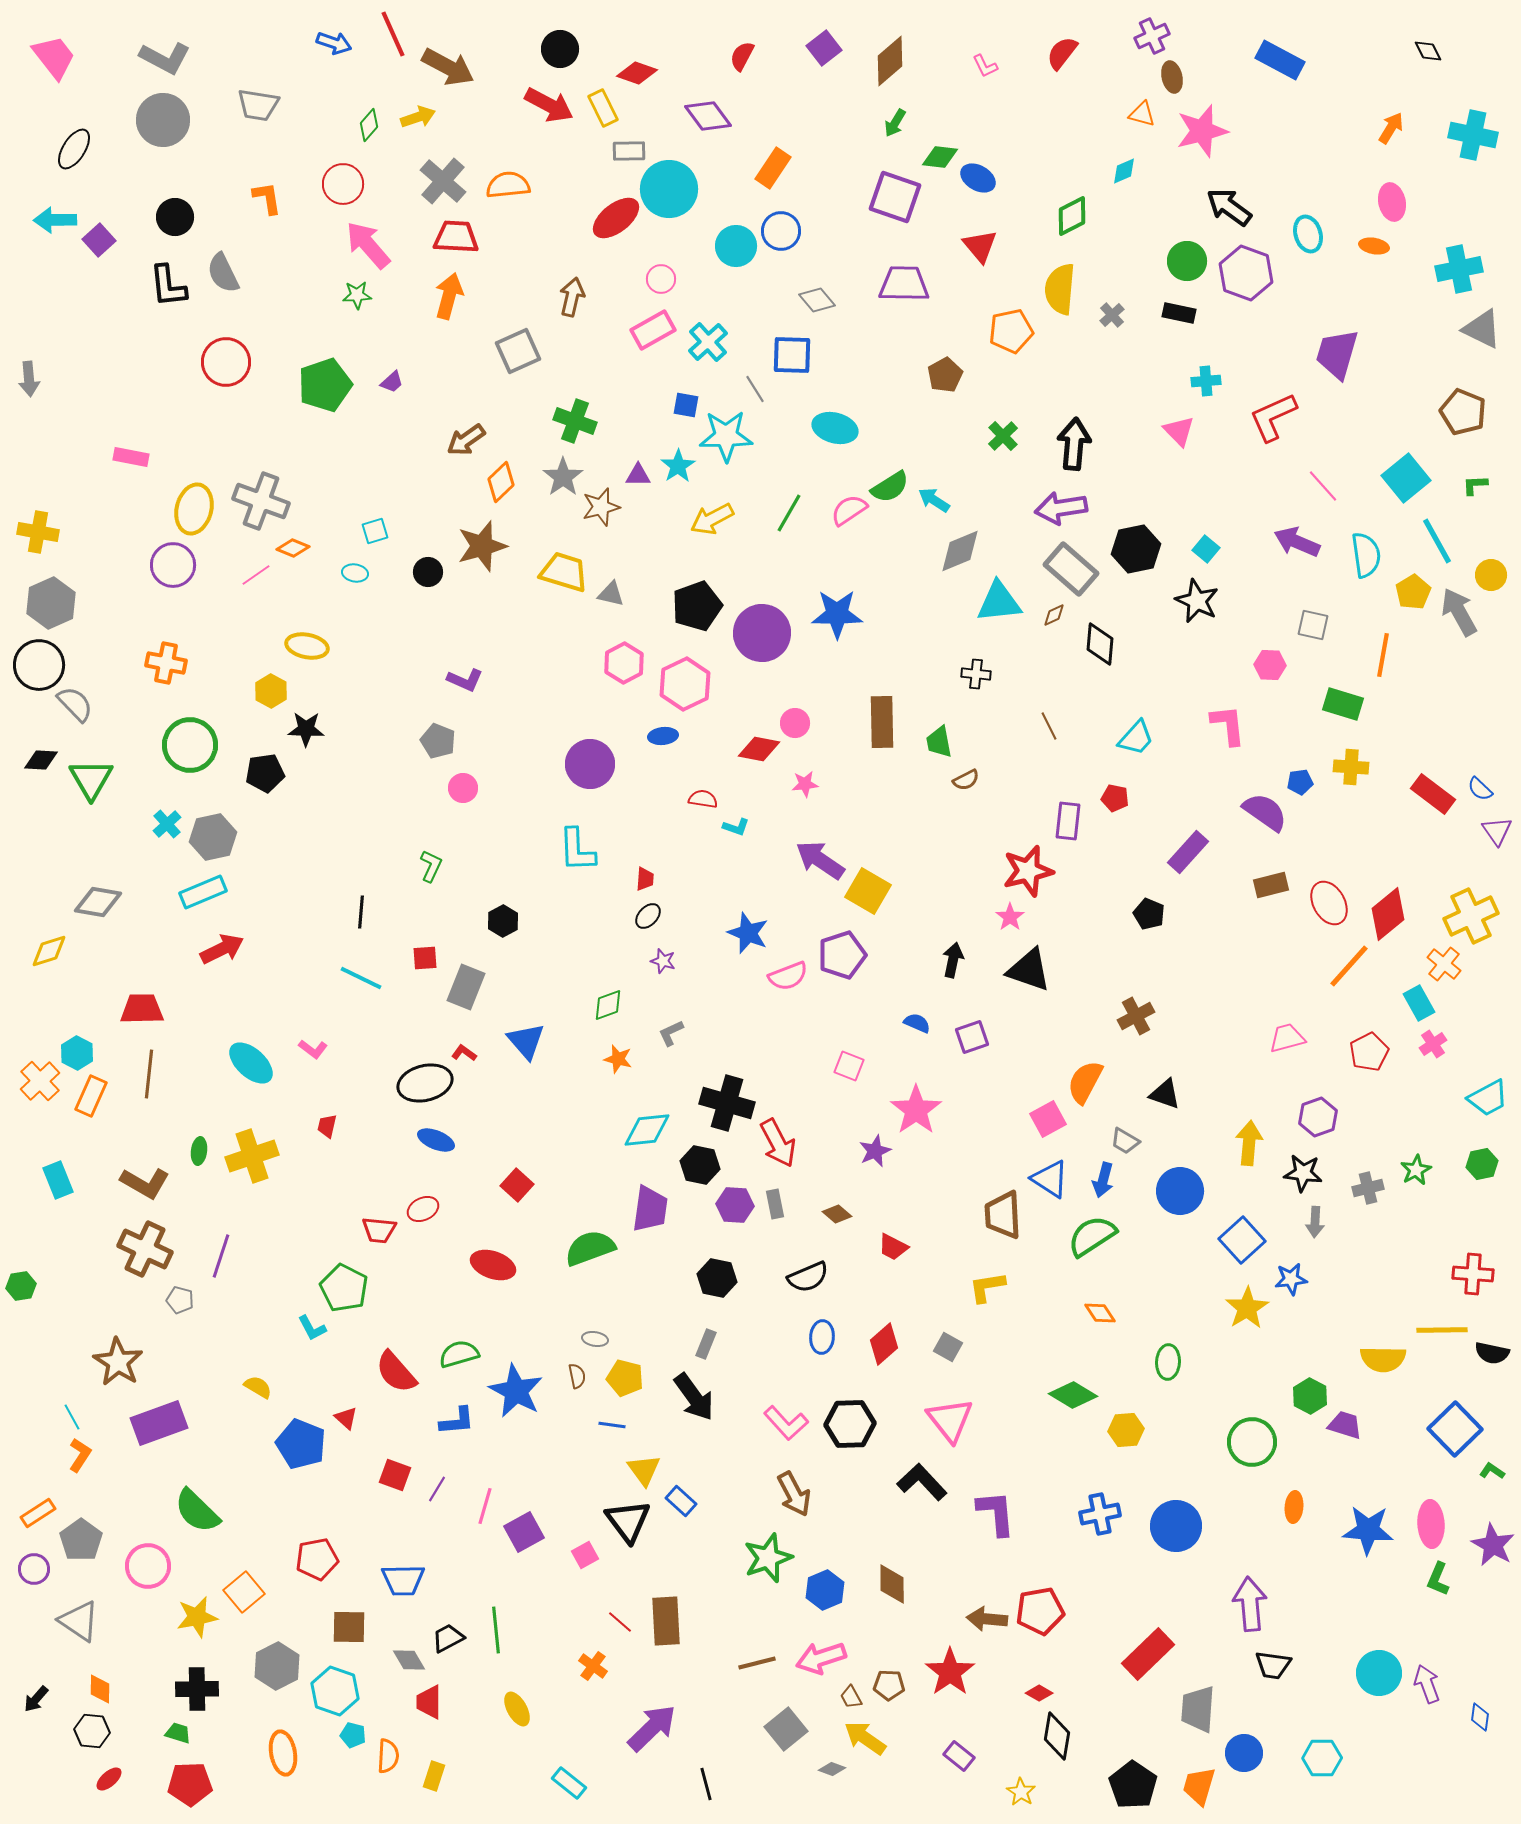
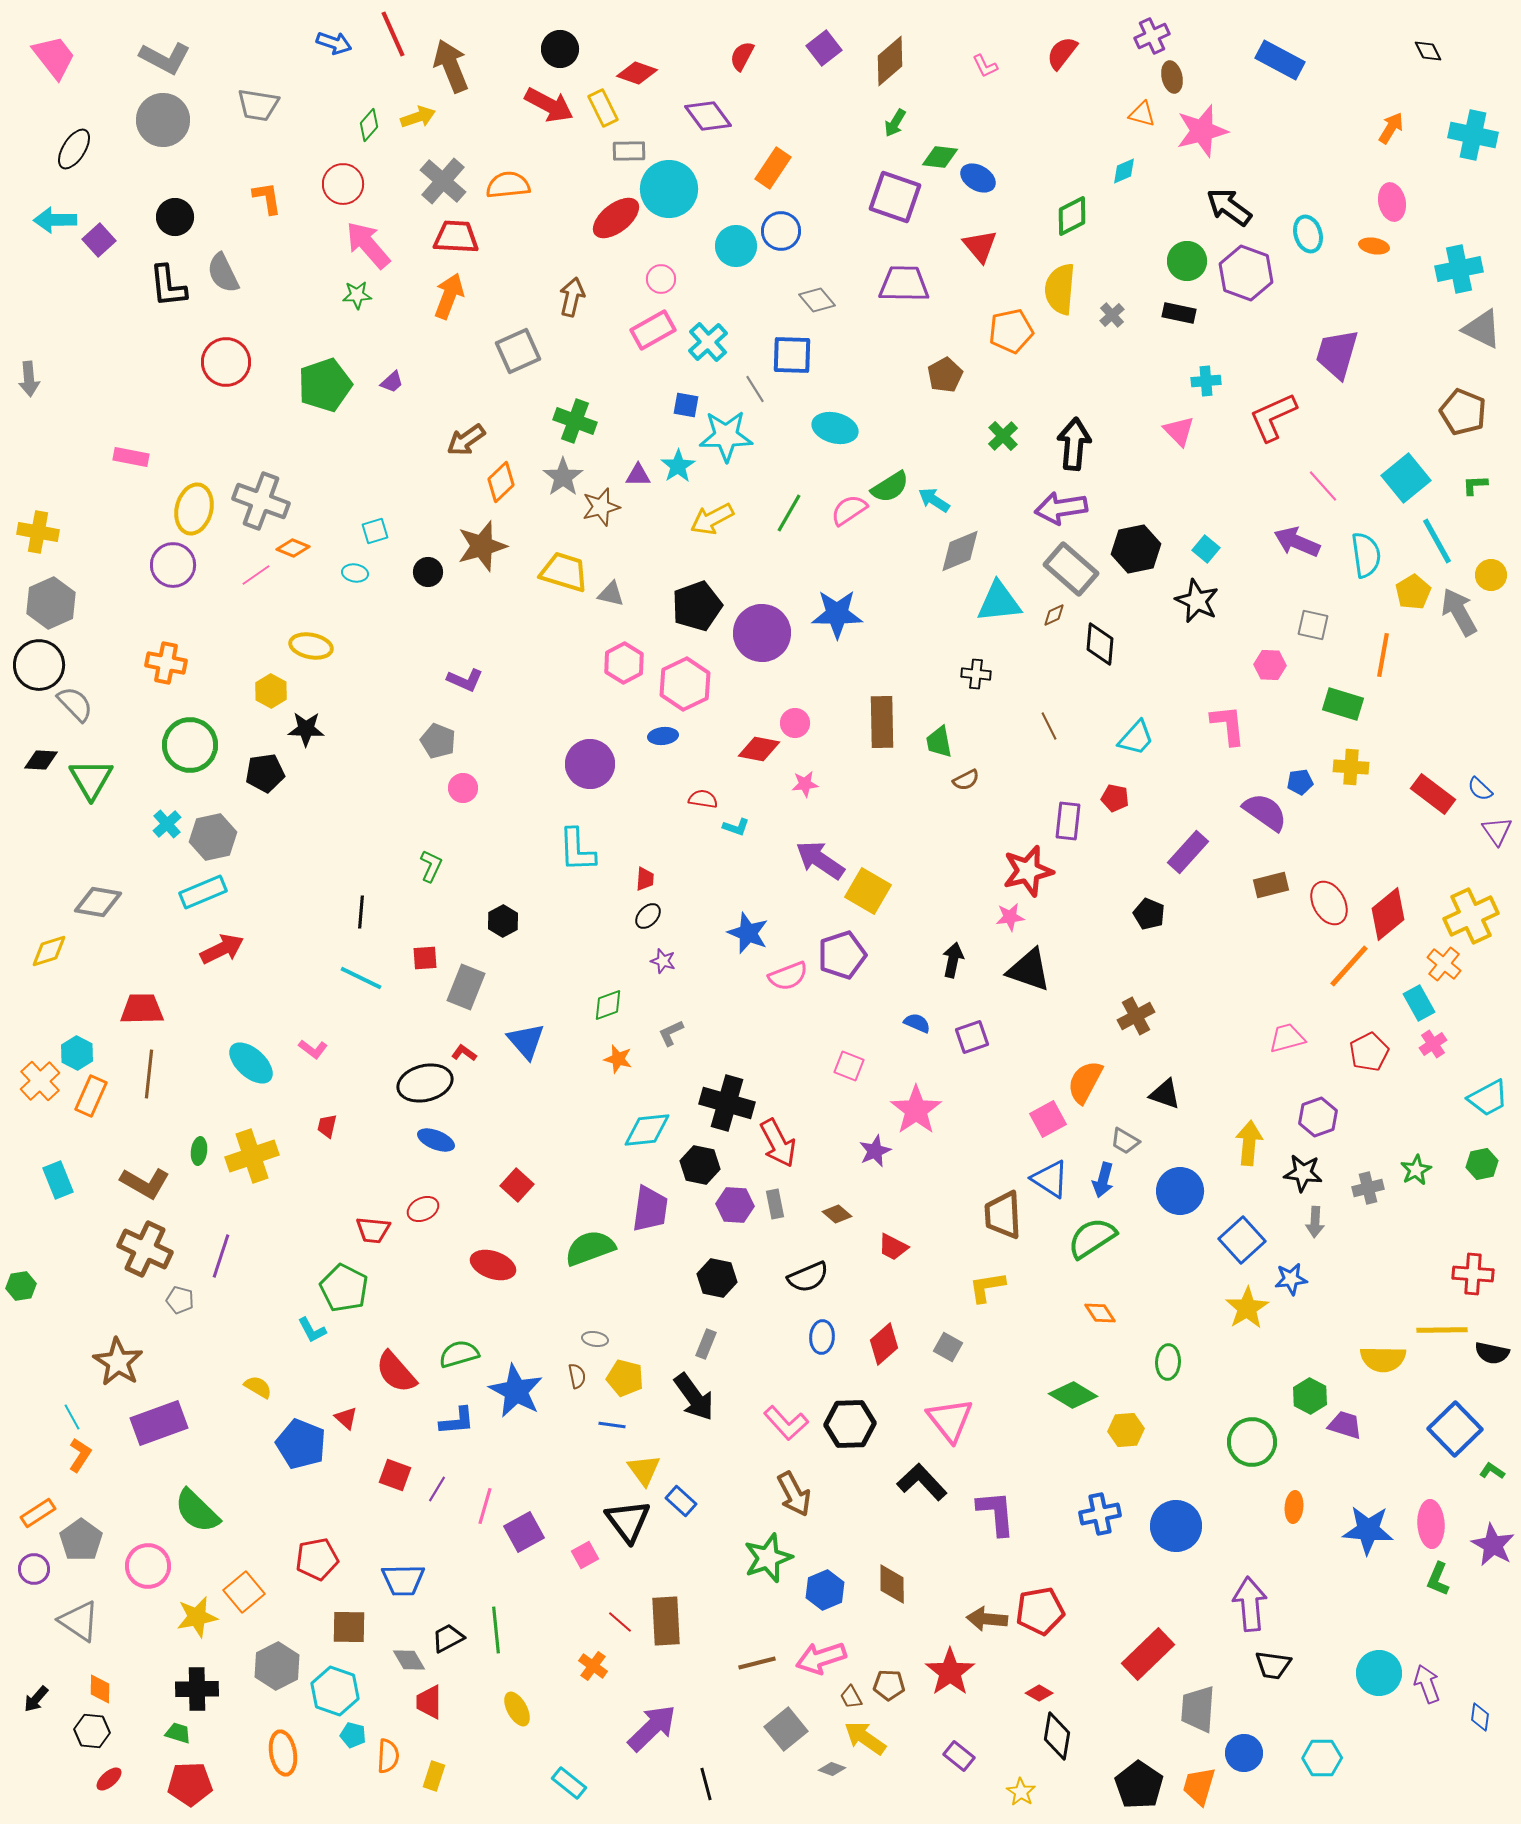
brown arrow at (448, 67): moved 3 px right, 1 px up; rotated 140 degrees counterclockwise
orange arrow at (449, 296): rotated 6 degrees clockwise
yellow ellipse at (307, 646): moved 4 px right
pink star at (1010, 917): rotated 28 degrees clockwise
red trapezoid at (379, 1230): moved 6 px left
green semicircle at (1092, 1236): moved 2 px down
cyan L-shape at (312, 1328): moved 2 px down
black pentagon at (1133, 1785): moved 6 px right
